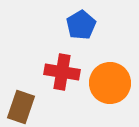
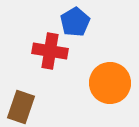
blue pentagon: moved 6 px left, 3 px up
red cross: moved 12 px left, 21 px up
